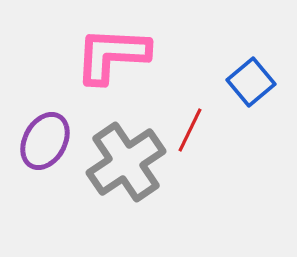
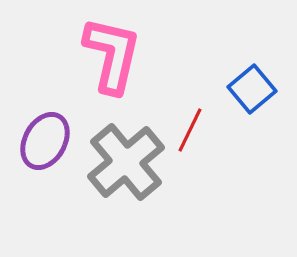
pink L-shape: rotated 100 degrees clockwise
blue square: moved 1 px right, 7 px down
gray cross: rotated 6 degrees counterclockwise
